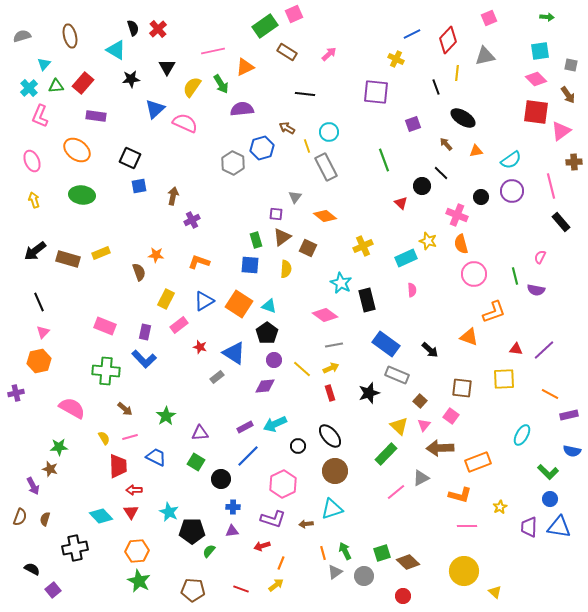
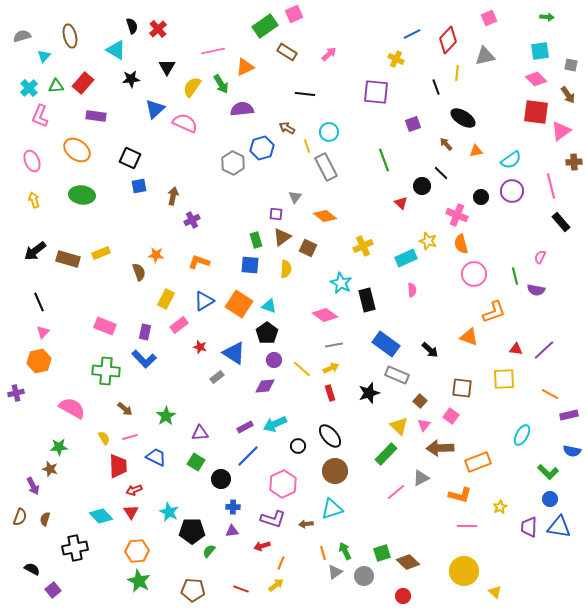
black semicircle at (133, 28): moved 1 px left, 2 px up
cyan triangle at (44, 64): moved 8 px up
red arrow at (134, 490): rotated 21 degrees counterclockwise
